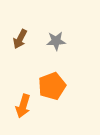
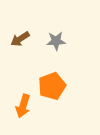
brown arrow: rotated 30 degrees clockwise
